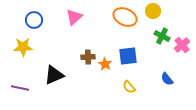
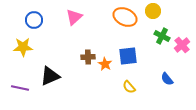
black triangle: moved 4 px left, 1 px down
